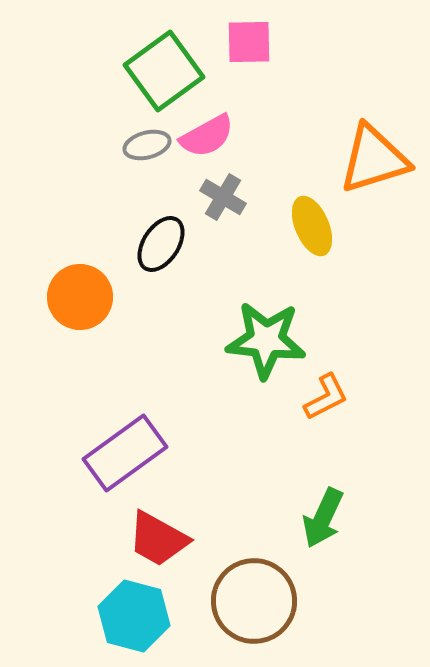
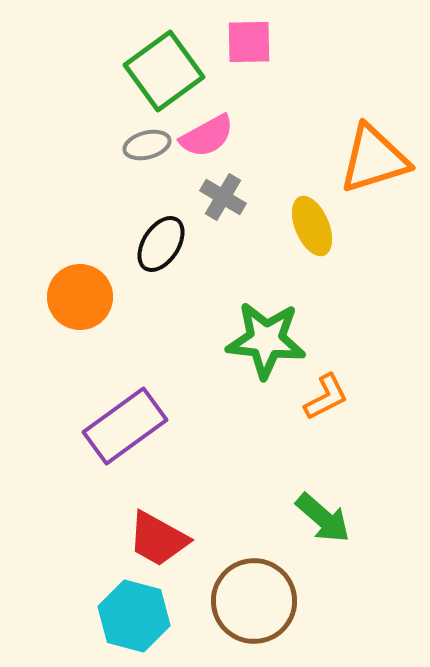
purple rectangle: moved 27 px up
green arrow: rotated 74 degrees counterclockwise
